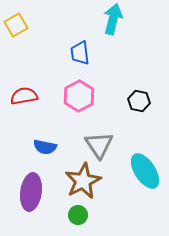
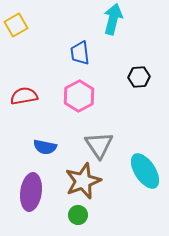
black hexagon: moved 24 px up; rotated 15 degrees counterclockwise
brown star: rotated 6 degrees clockwise
